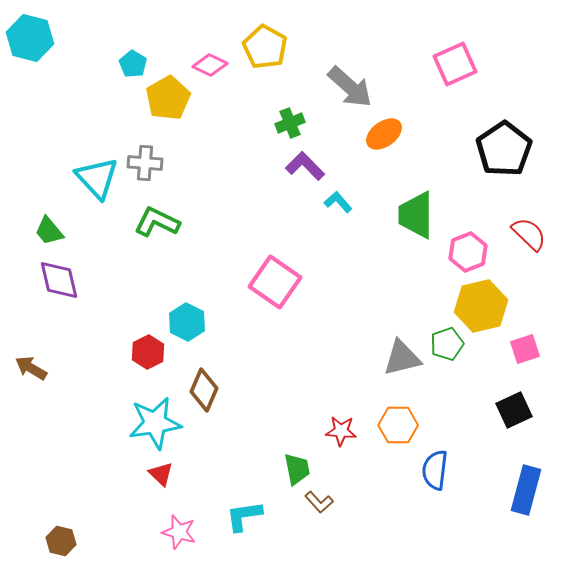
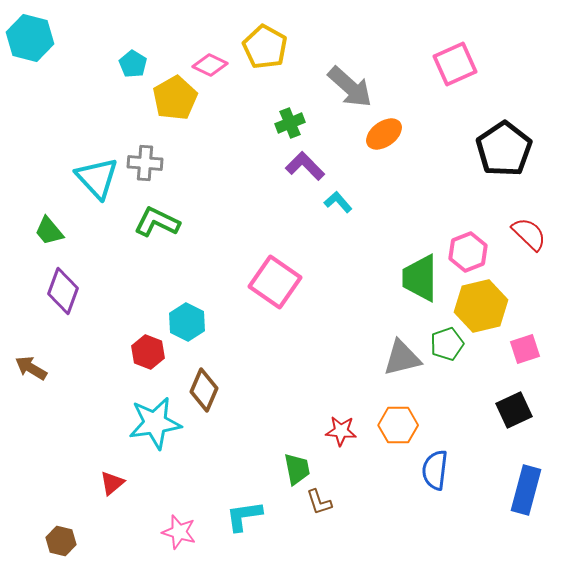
yellow pentagon at (168, 98): moved 7 px right
green trapezoid at (416, 215): moved 4 px right, 63 px down
purple diamond at (59, 280): moved 4 px right, 11 px down; rotated 33 degrees clockwise
red hexagon at (148, 352): rotated 12 degrees counterclockwise
red triangle at (161, 474): moved 49 px left, 9 px down; rotated 36 degrees clockwise
brown L-shape at (319, 502): rotated 24 degrees clockwise
